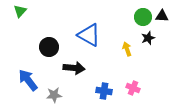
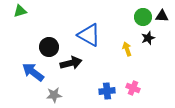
green triangle: rotated 32 degrees clockwise
black arrow: moved 3 px left, 5 px up; rotated 20 degrees counterclockwise
blue arrow: moved 5 px right, 8 px up; rotated 15 degrees counterclockwise
blue cross: moved 3 px right; rotated 14 degrees counterclockwise
